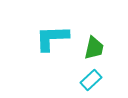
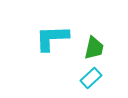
cyan rectangle: moved 2 px up
